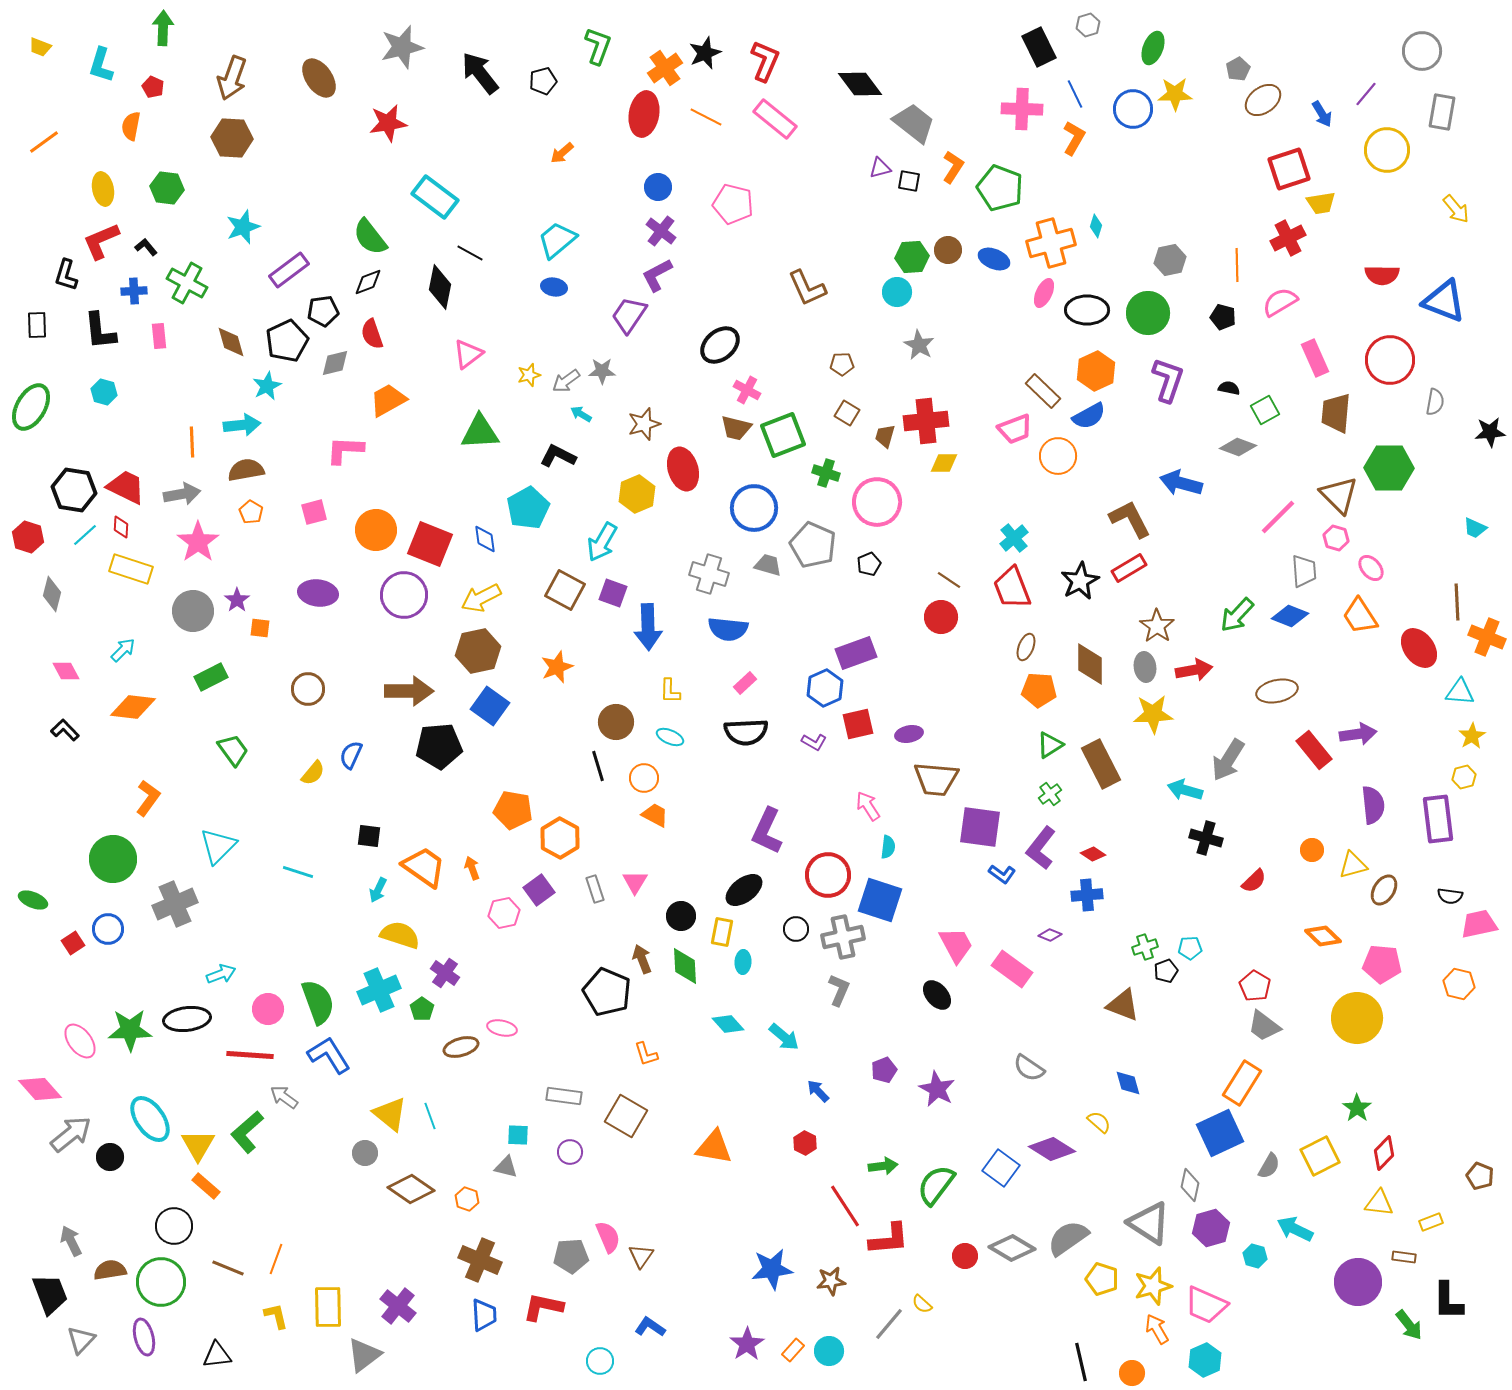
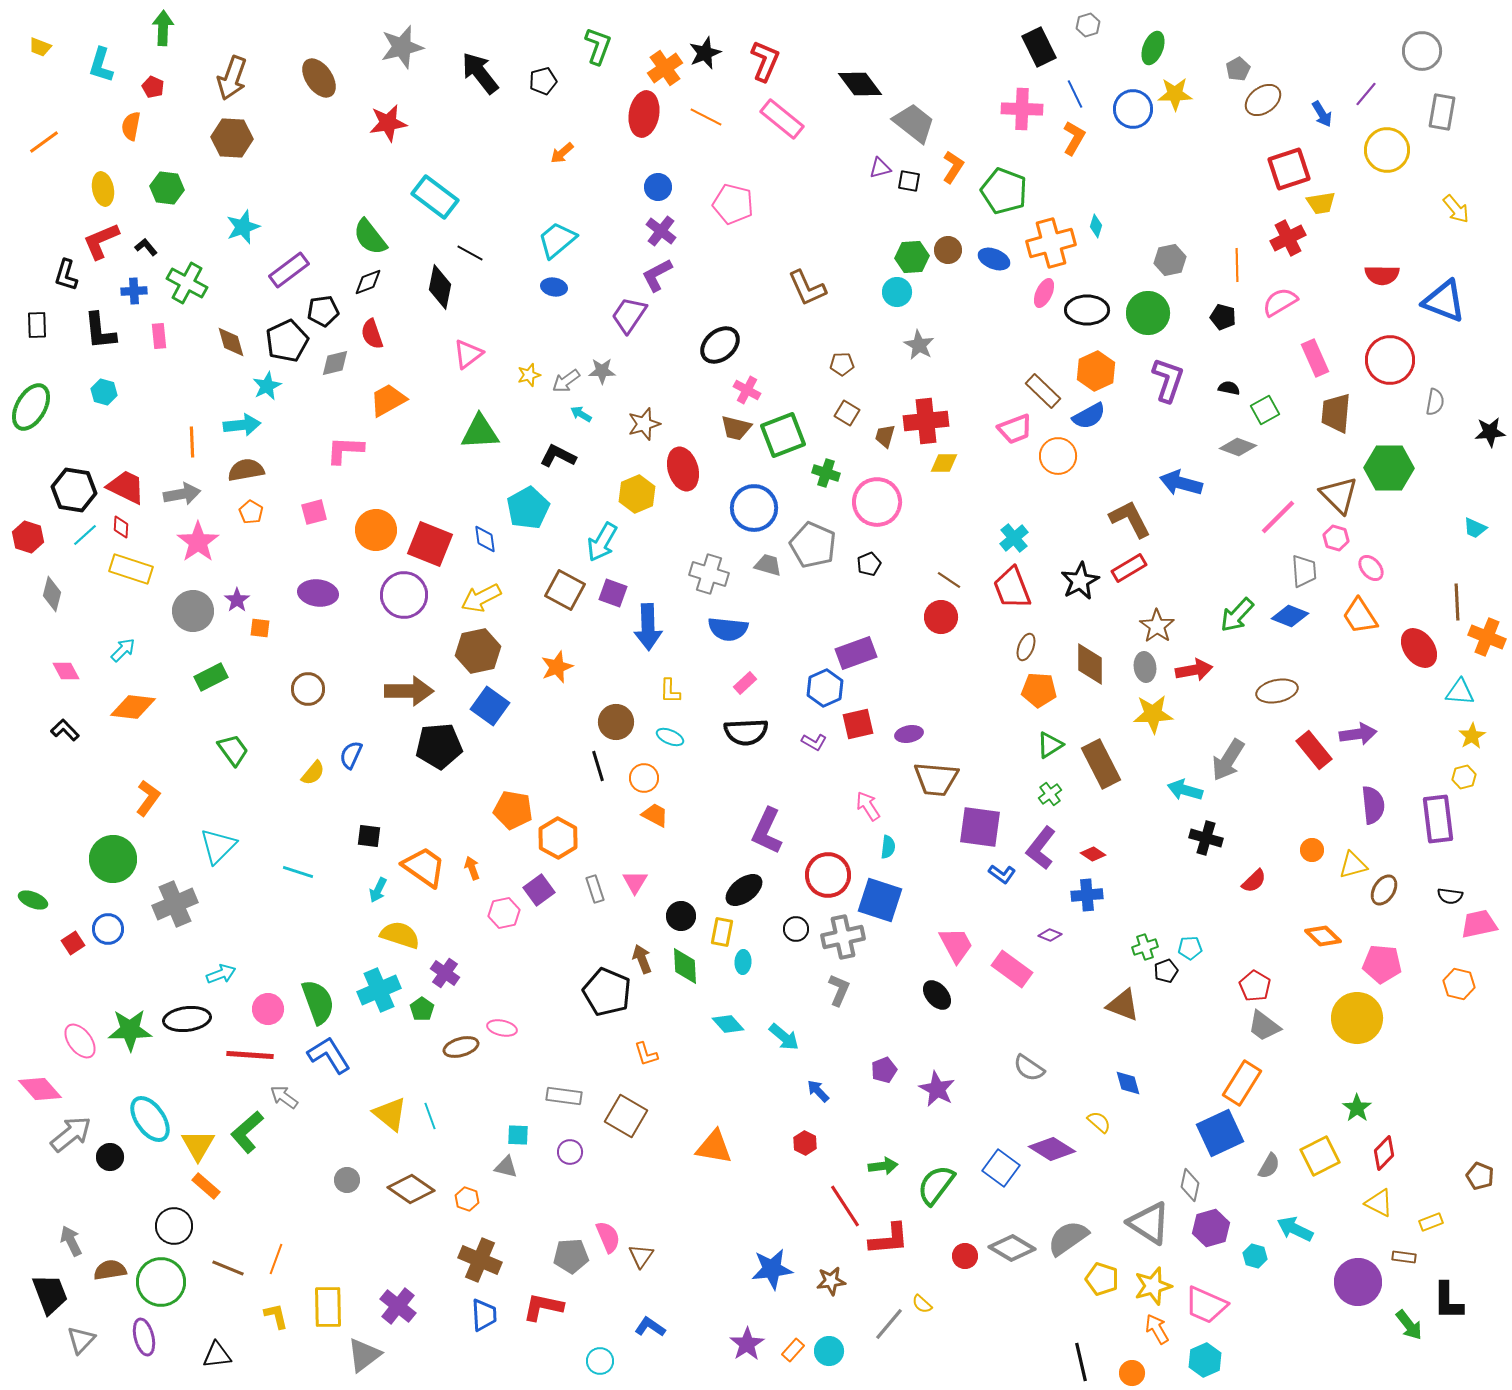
pink rectangle at (775, 119): moved 7 px right
green pentagon at (1000, 188): moved 4 px right, 3 px down
orange hexagon at (560, 838): moved 2 px left
gray circle at (365, 1153): moved 18 px left, 27 px down
yellow triangle at (1379, 1203): rotated 20 degrees clockwise
